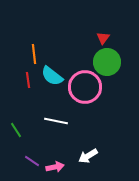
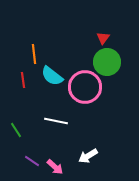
red line: moved 5 px left
pink arrow: rotated 54 degrees clockwise
